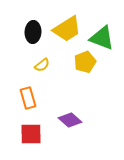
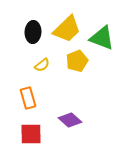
yellow trapezoid: rotated 12 degrees counterclockwise
yellow pentagon: moved 8 px left, 1 px up
